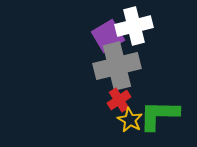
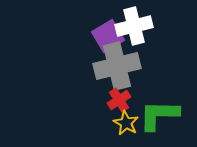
yellow star: moved 4 px left, 3 px down
